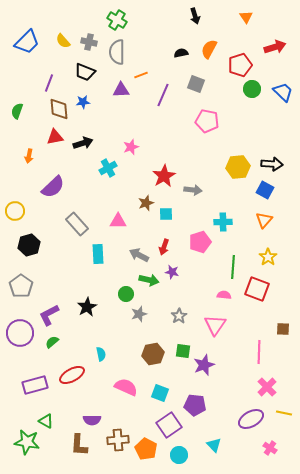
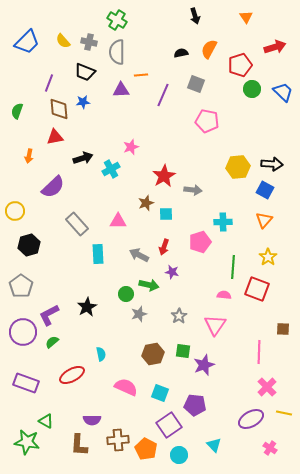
orange line at (141, 75): rotated 16 degrees clockwise
black arrow at (83, 143): moved 15 px down
cyan cross at (108, 168): moved 3 px right, 1 px down
green arrow at (149, 280): moved 5 px down
purple circle at (20, 333): moved 3 px right, 1 px up
purple rectangle at (35, 385): moved 9 px left, 2 px up; rotated 35 degrees clockwise
